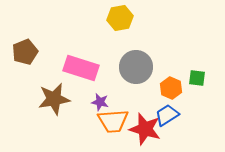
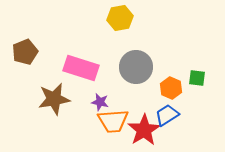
red star: moved 1 px left, 1 px down; rotated 24 degrees clockwise
